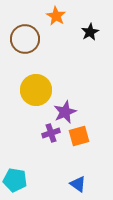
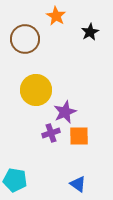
orange square: rotated 15 degrees clockwise
